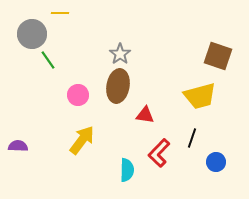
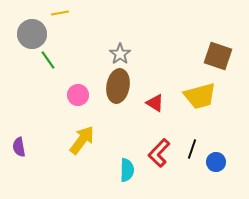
yellow line: rotated 12 degrees counterclockwise
red triangle: moved 10 px right, 12 px up; rotated 24 degrees clockwise
black line: moved 11 px down
purple semicircle: moved 1 px right, 1 px down; rotated 102 degrees counterclockwise
